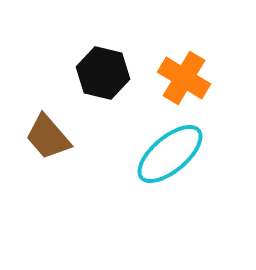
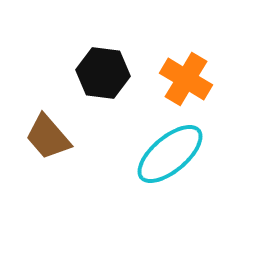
black hexagon: rotated 6 degrees counterclockwise
orange cross: moved 2 px right, 1 px down
